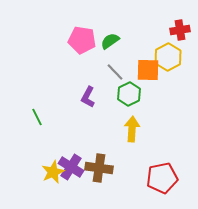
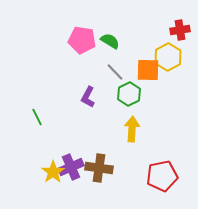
green semicircle: rotated 66 degrees clockwise
purple cross: rotated 35 degrees clockwise
yellow star: rotated 10 degrees counterclockwise
red pentagon: moved 2 px up
